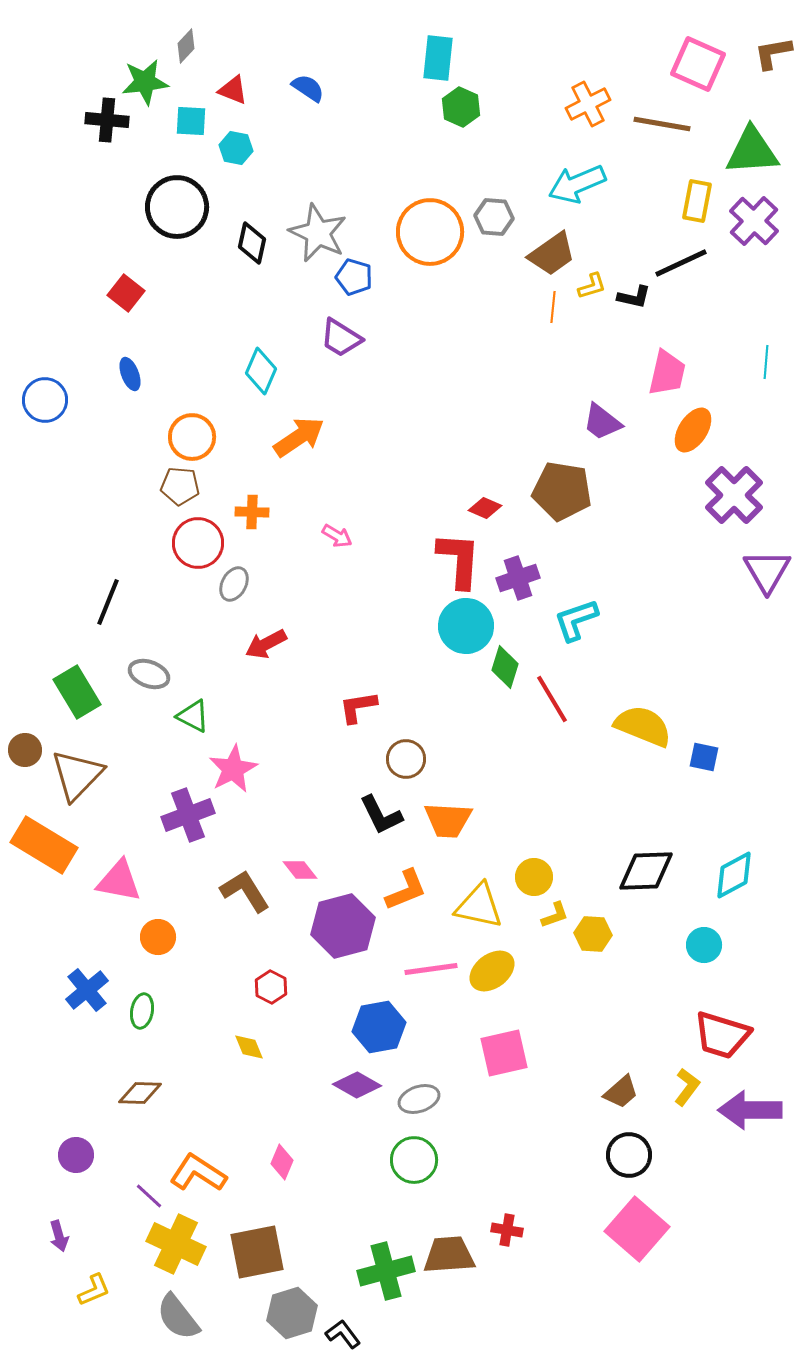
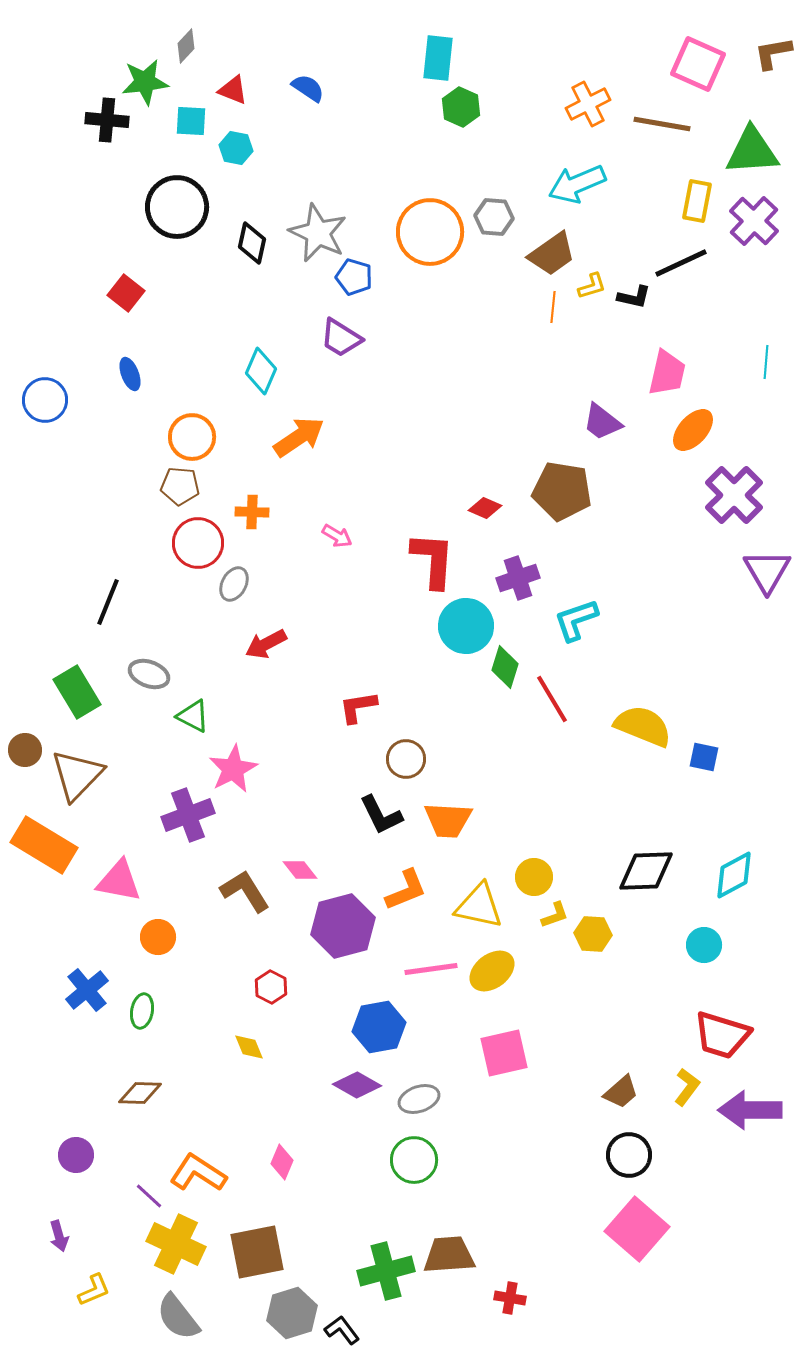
orange ellipse at (693, 430): rotated 9 degrees clockwise
red L-shape at (459, 560): moved 26 px left
red cross at (507, 1230): moved 3 px right, 68 px down
black L-shape at (343, 1334): moved 1 px left, 4 px up
